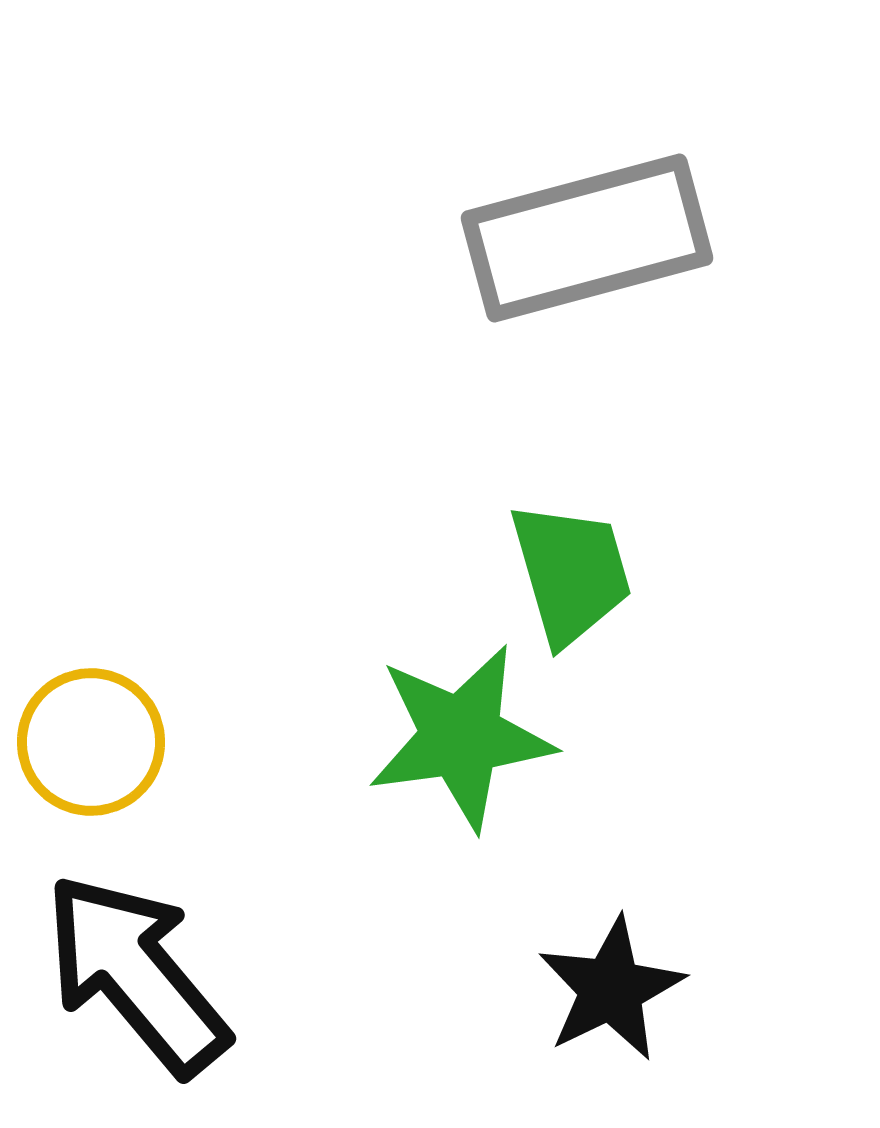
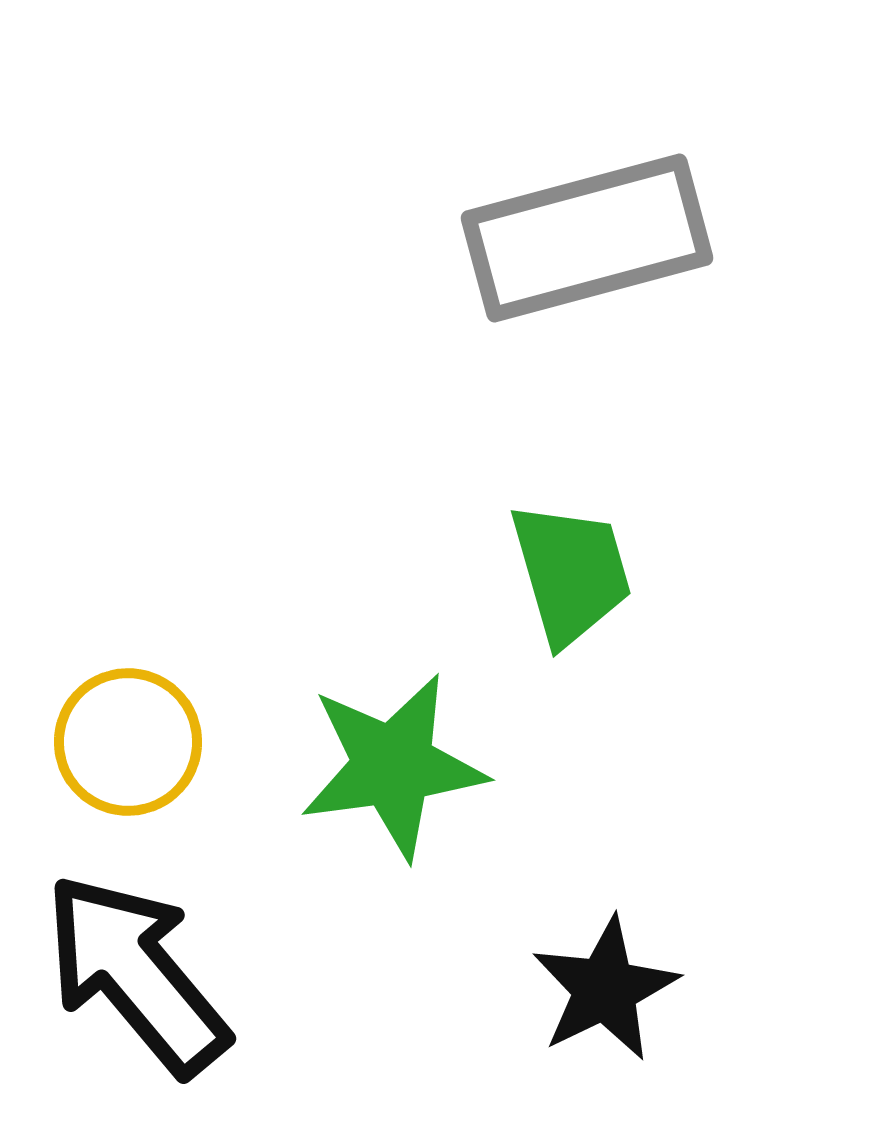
green star: moved 68 px left, 29 px down
yellow circle: moved 37 px right
black star: moved 6 px left
